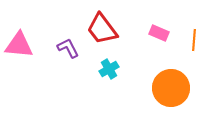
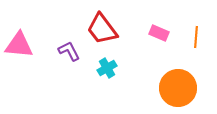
orange line: moved 2 px right, 3 px up
purple L-shape: moved 1 px right, 3 px down
cyan cross: moved 2 px left, 1 px up
orange circle: moved 7 px right
